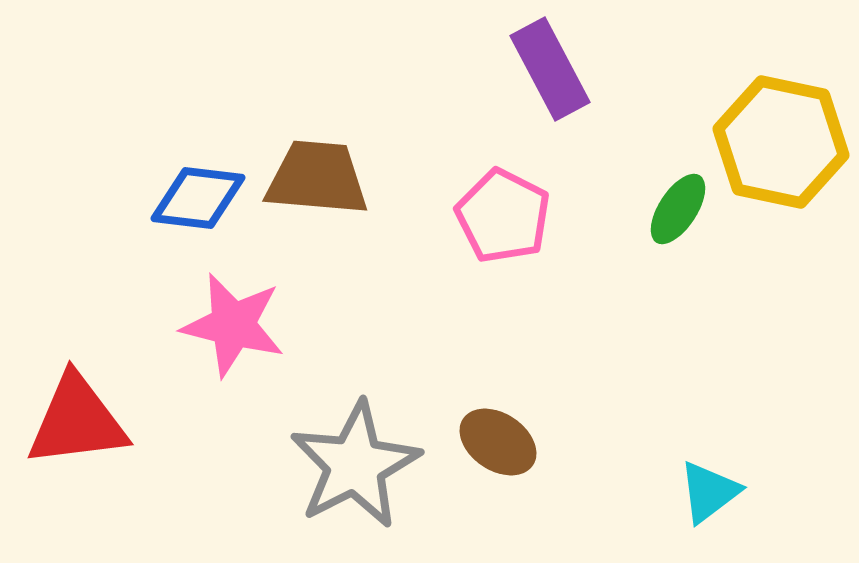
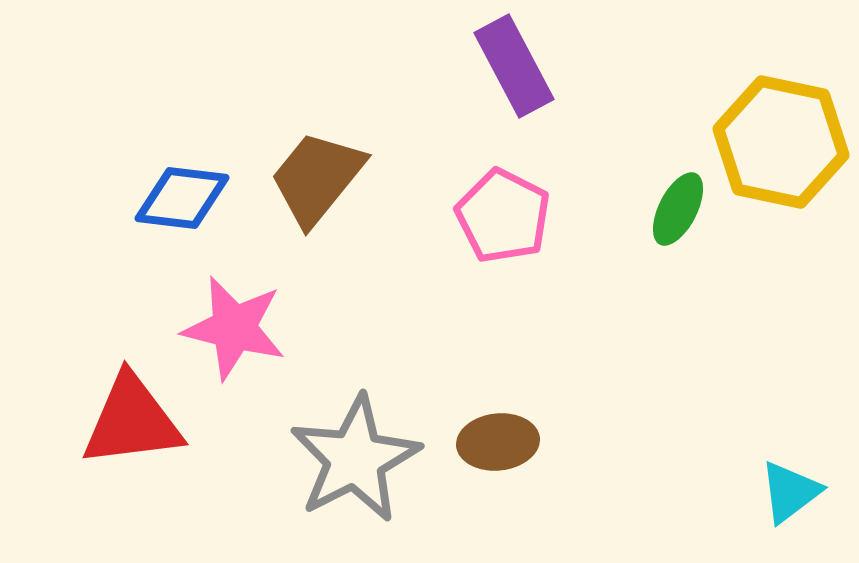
purple rectangle: moved 36 px left, 3 px up
brown trapezoid: rotated 56 degrees counterclockwise
blue diamond: moved 16 px left
green ellipse: rotated 6 degrees counterclockwise
pink star: moved 1 px right, 3 px down
red triangle: moved 55 px right
brown ellipse: rotated 40 degrees counterclockwise
gray star: moved 6 px up
cyan triangle: moved 81 px right
